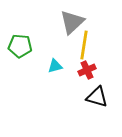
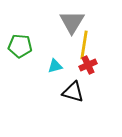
gray triangle: rotated 16 degrees counterclockwise
red cross: moved 1 px right, 5 px up
black triangle: moved 24 px left, 5 px up
